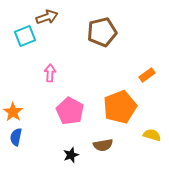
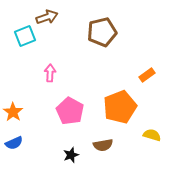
blue semicircle: moved 2 px left, 6 px down; rotated 126 degrees counterclockwise
